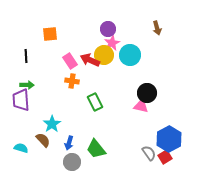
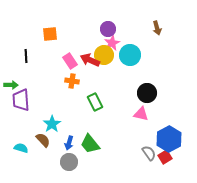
green arrow: moved 16 px left
pink triangle: moved 8 px down
green trapezoid: moved 6 px left, 5 px up
gray circle: moved 3 px left
